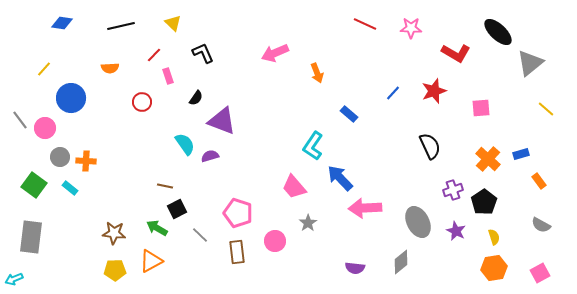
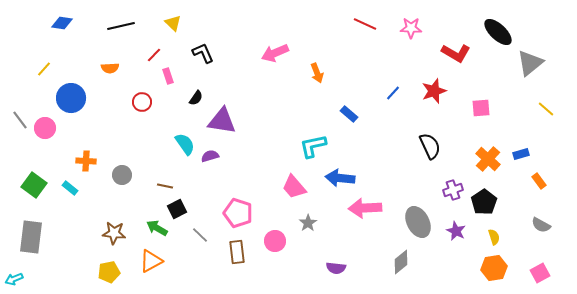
purple triangle at (222, 121): rotated 12 degrees counterclockwise
cyan L-shape at (313, 146): rotated 44 degrees clockwise
gray circle at (60, 157): moved 62 px right, 18 px down
blue arrow at (340, 178): rotated 40 degrees counterclockwise
purple semicircle at (355, 268): moved 19 px left
yellow pentagon at (115, 270): moved 6 px left, 2 px down; rotated 10 degrees counterclockwise
